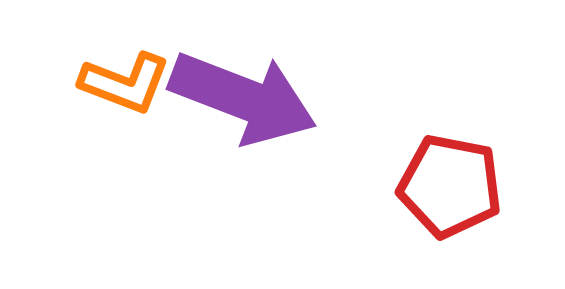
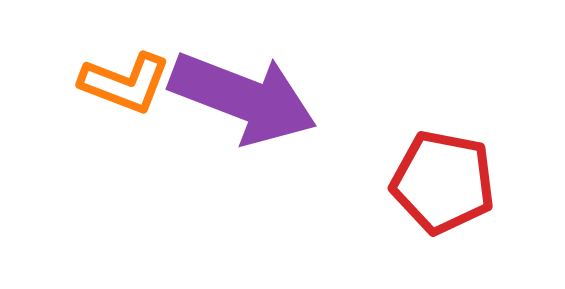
red pentagon: moved 7 px left, 4 px up
